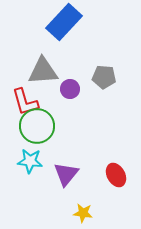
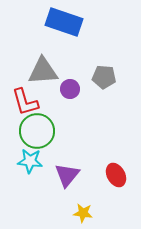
blue rectangle: rotated 66 degrees clockwise
green circle: moved 5 px down
purple triangle: moved 1 px right, 1 px down
